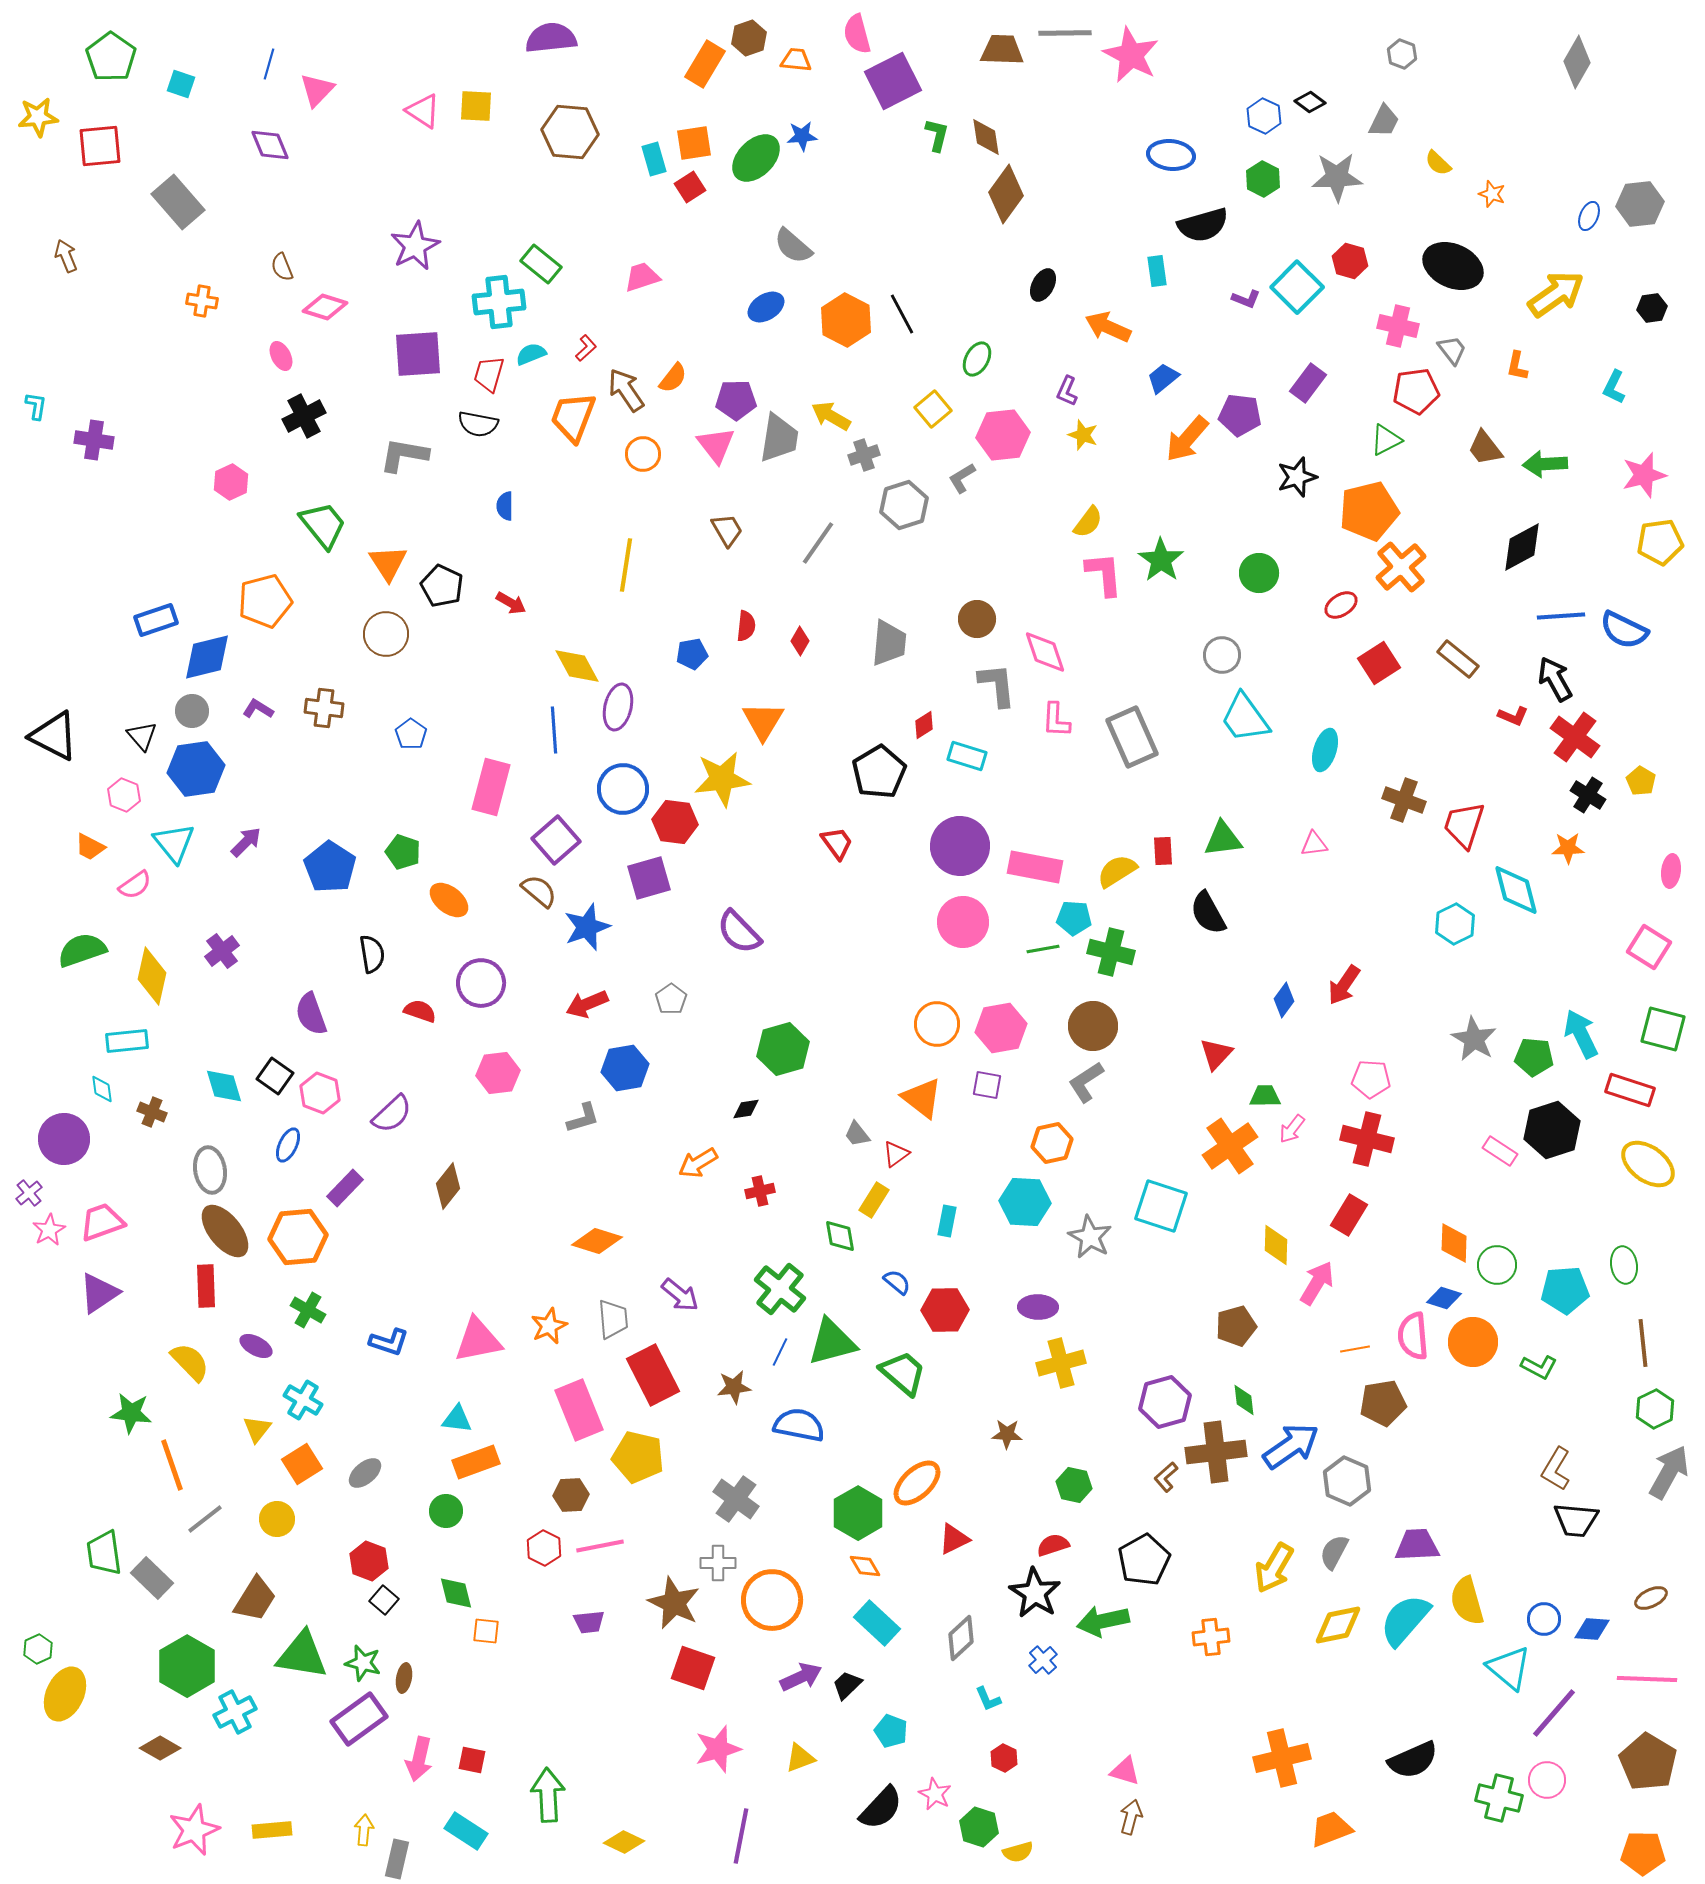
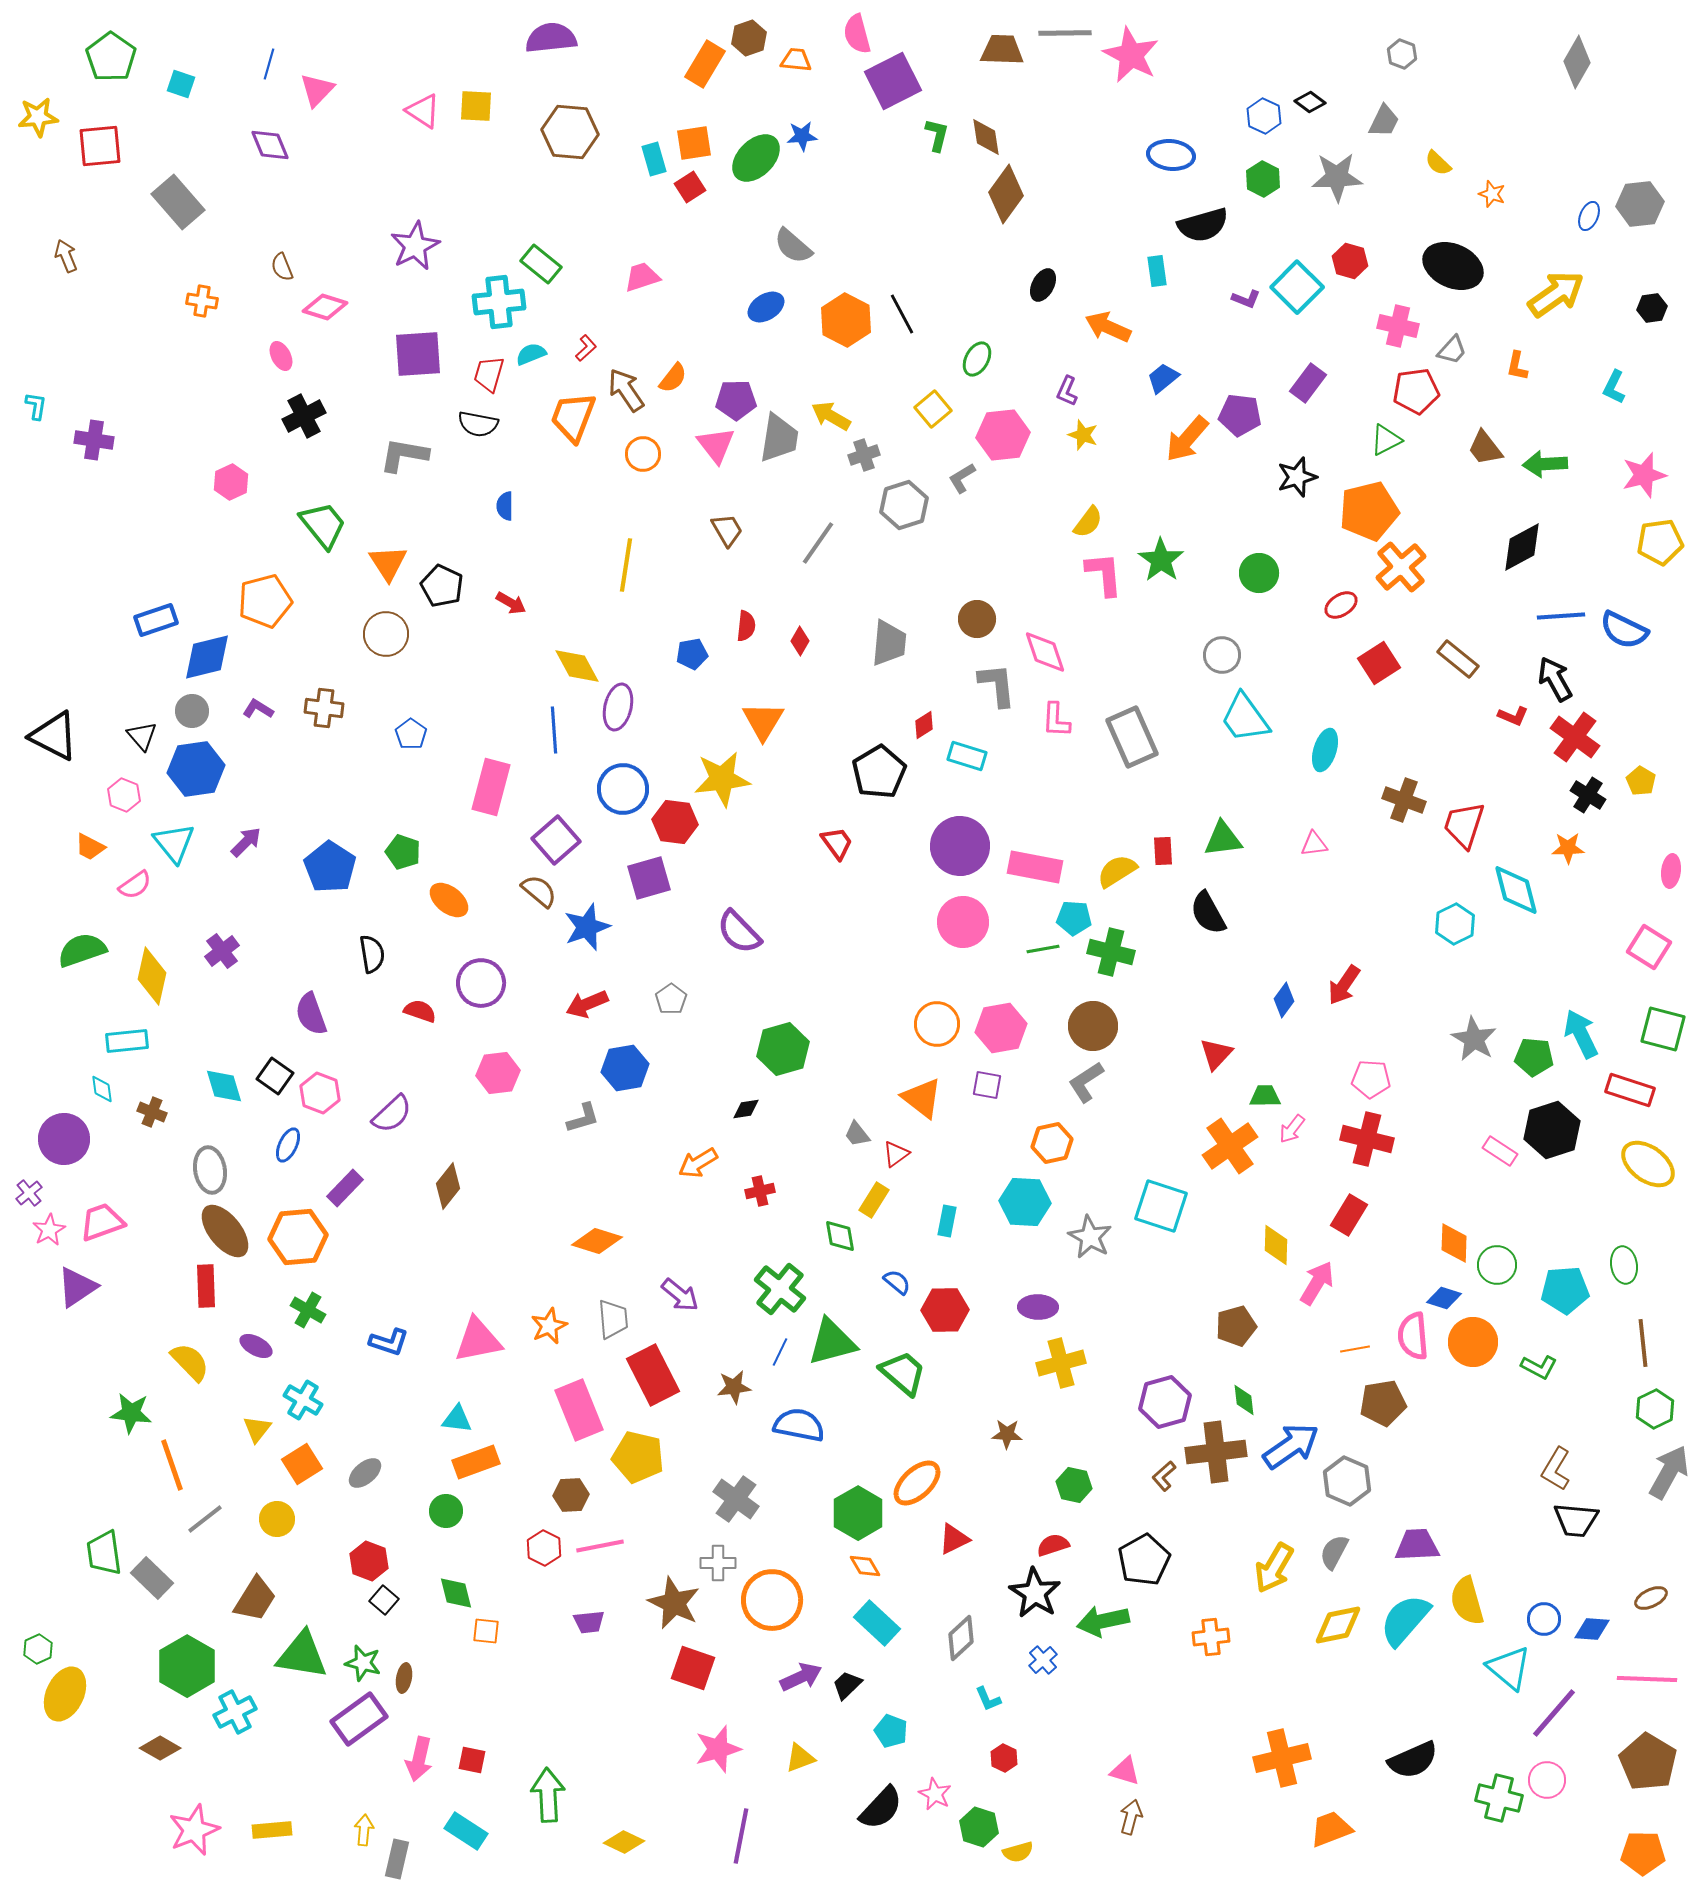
gray trapezoid at (1452, 350): rotated 80 degrees clockwise
purple triangle at (99, 1293): moved 22 px left, 6 px up
brown L-shape at (1166, 1477): moved 2 px left, 1 px up
